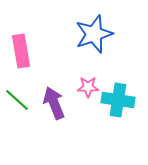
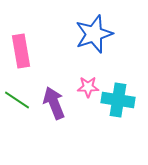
green line: rotated 8 degrees counterclockwise
